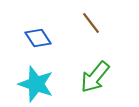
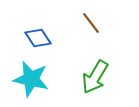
green arrow: rotated 8 degrees counterclockwise
cyan star: moved 5 px left, 5 px up; rotated 6 degrees counterclockwise
